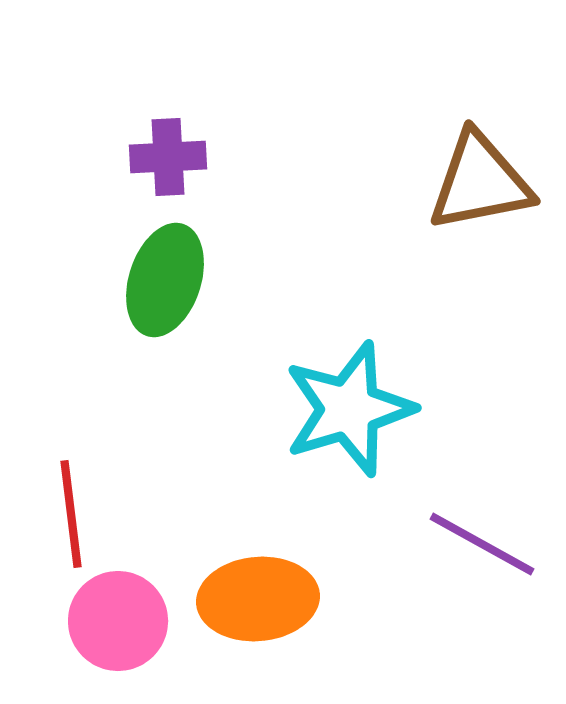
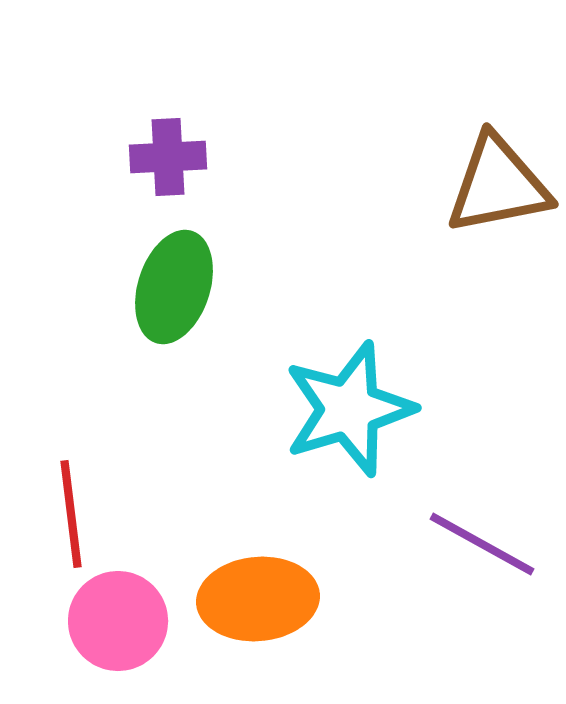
brown triangle: moved 18 px right, 3 px down
green ellipse: moved 9 px right, 7 px down
